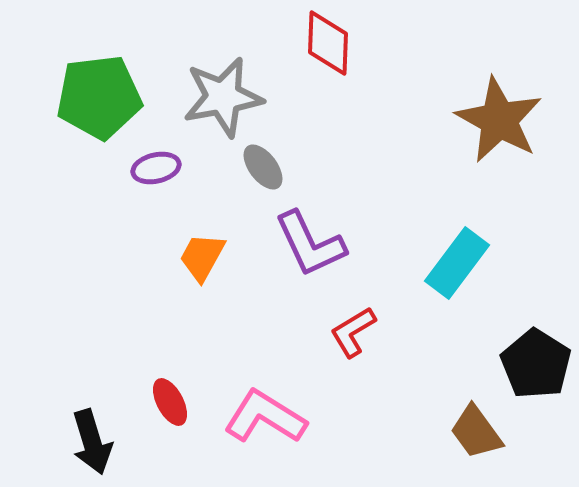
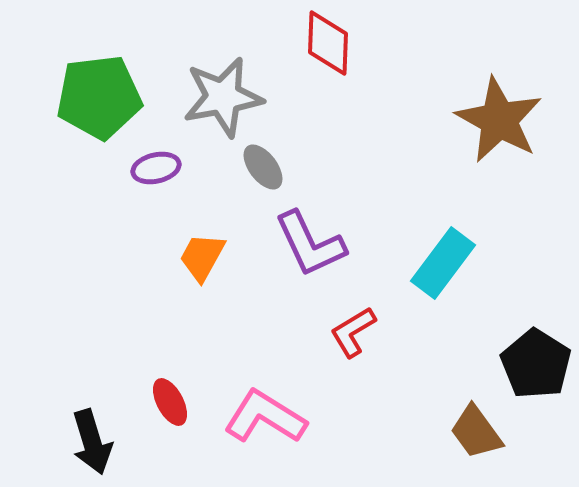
cyan rectangle: moved 14 px left
